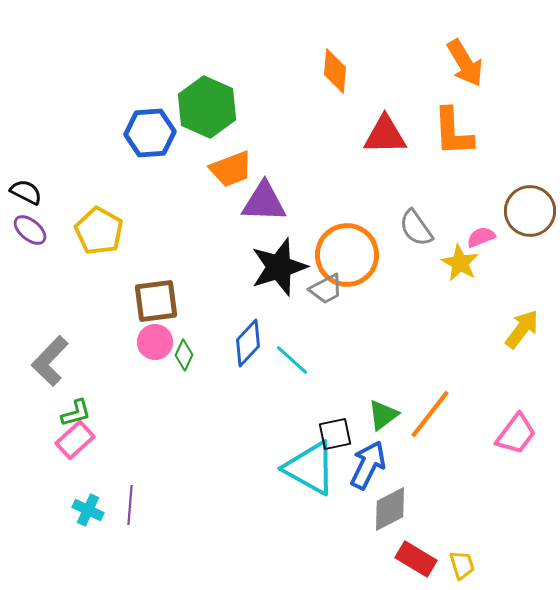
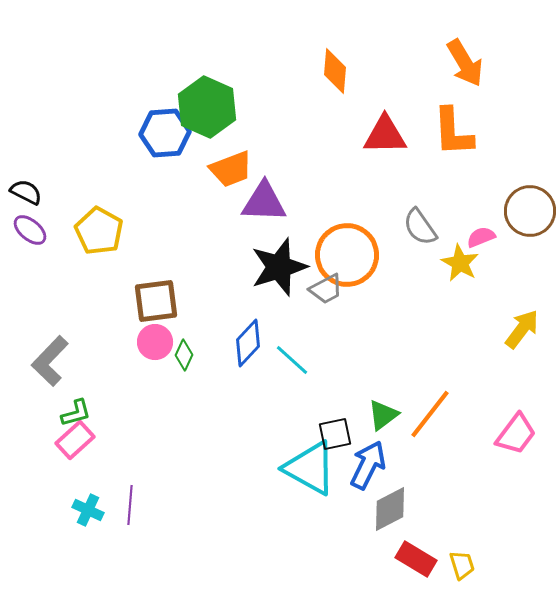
blue hexagon: moved 15 px right
gray semicircle: moved 4 px right, 1 px up
